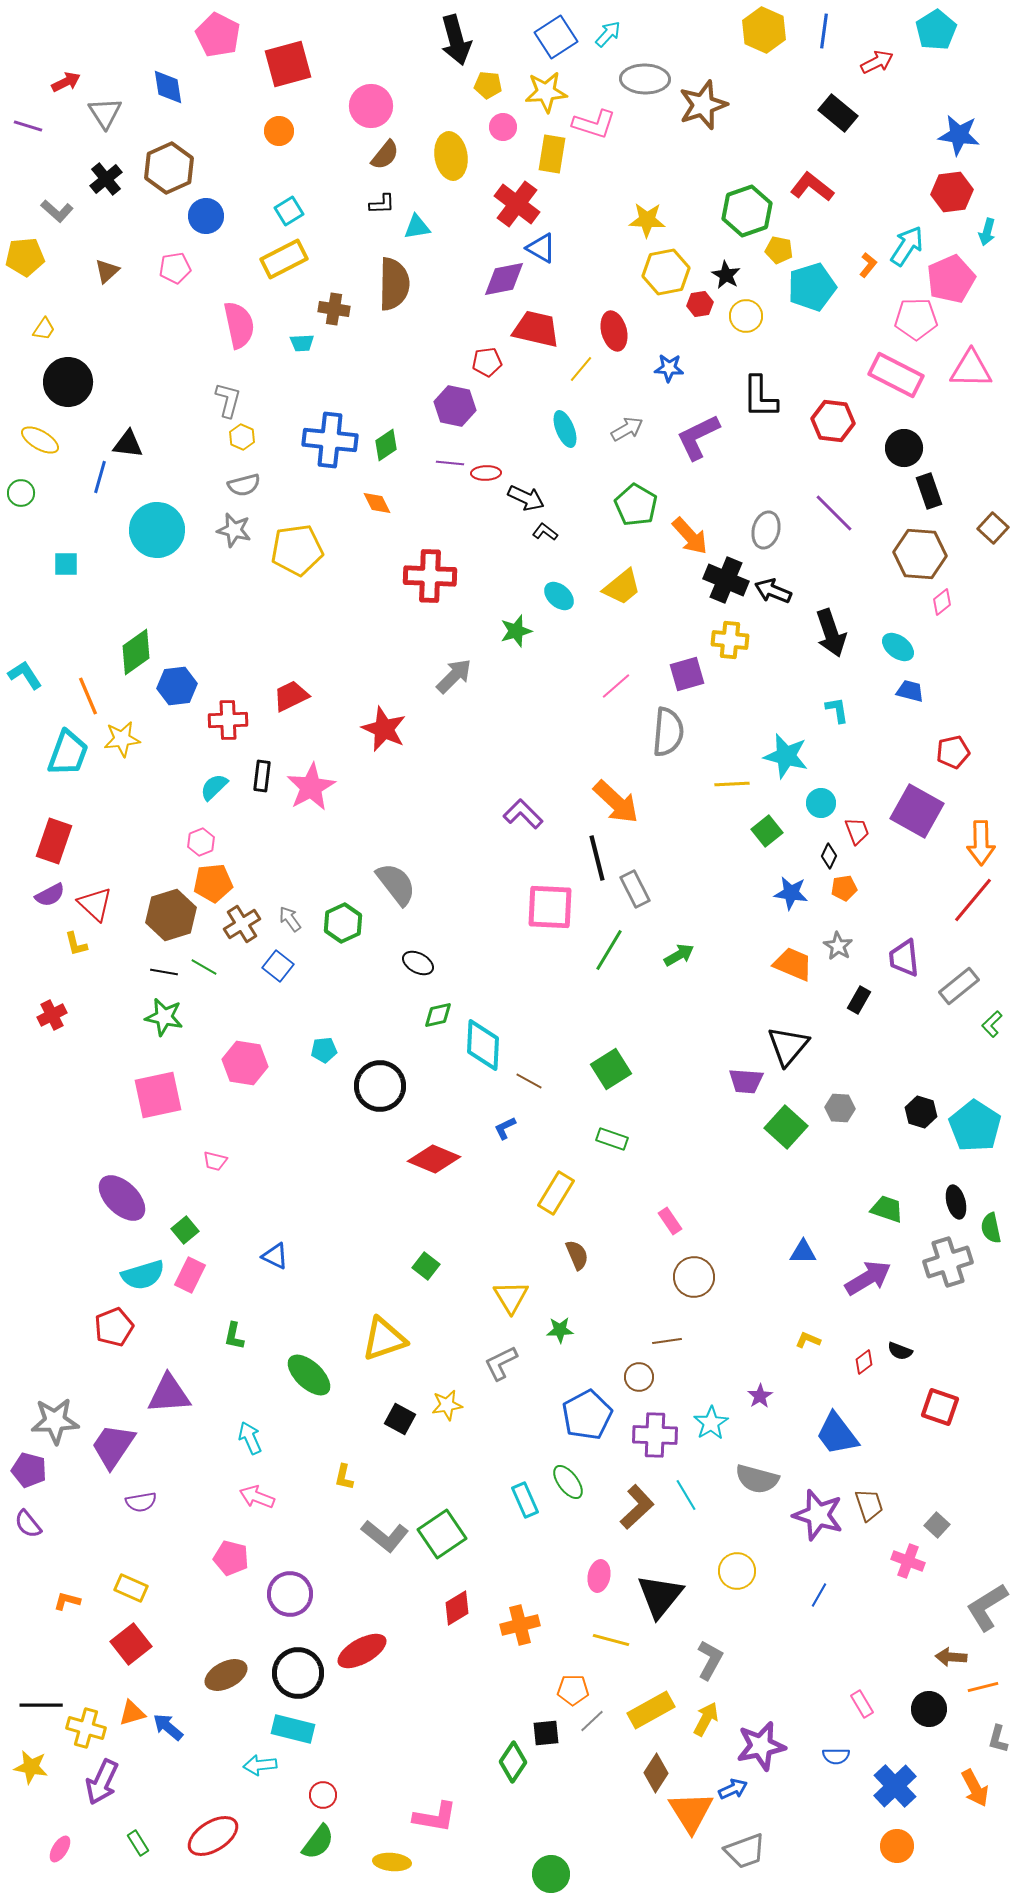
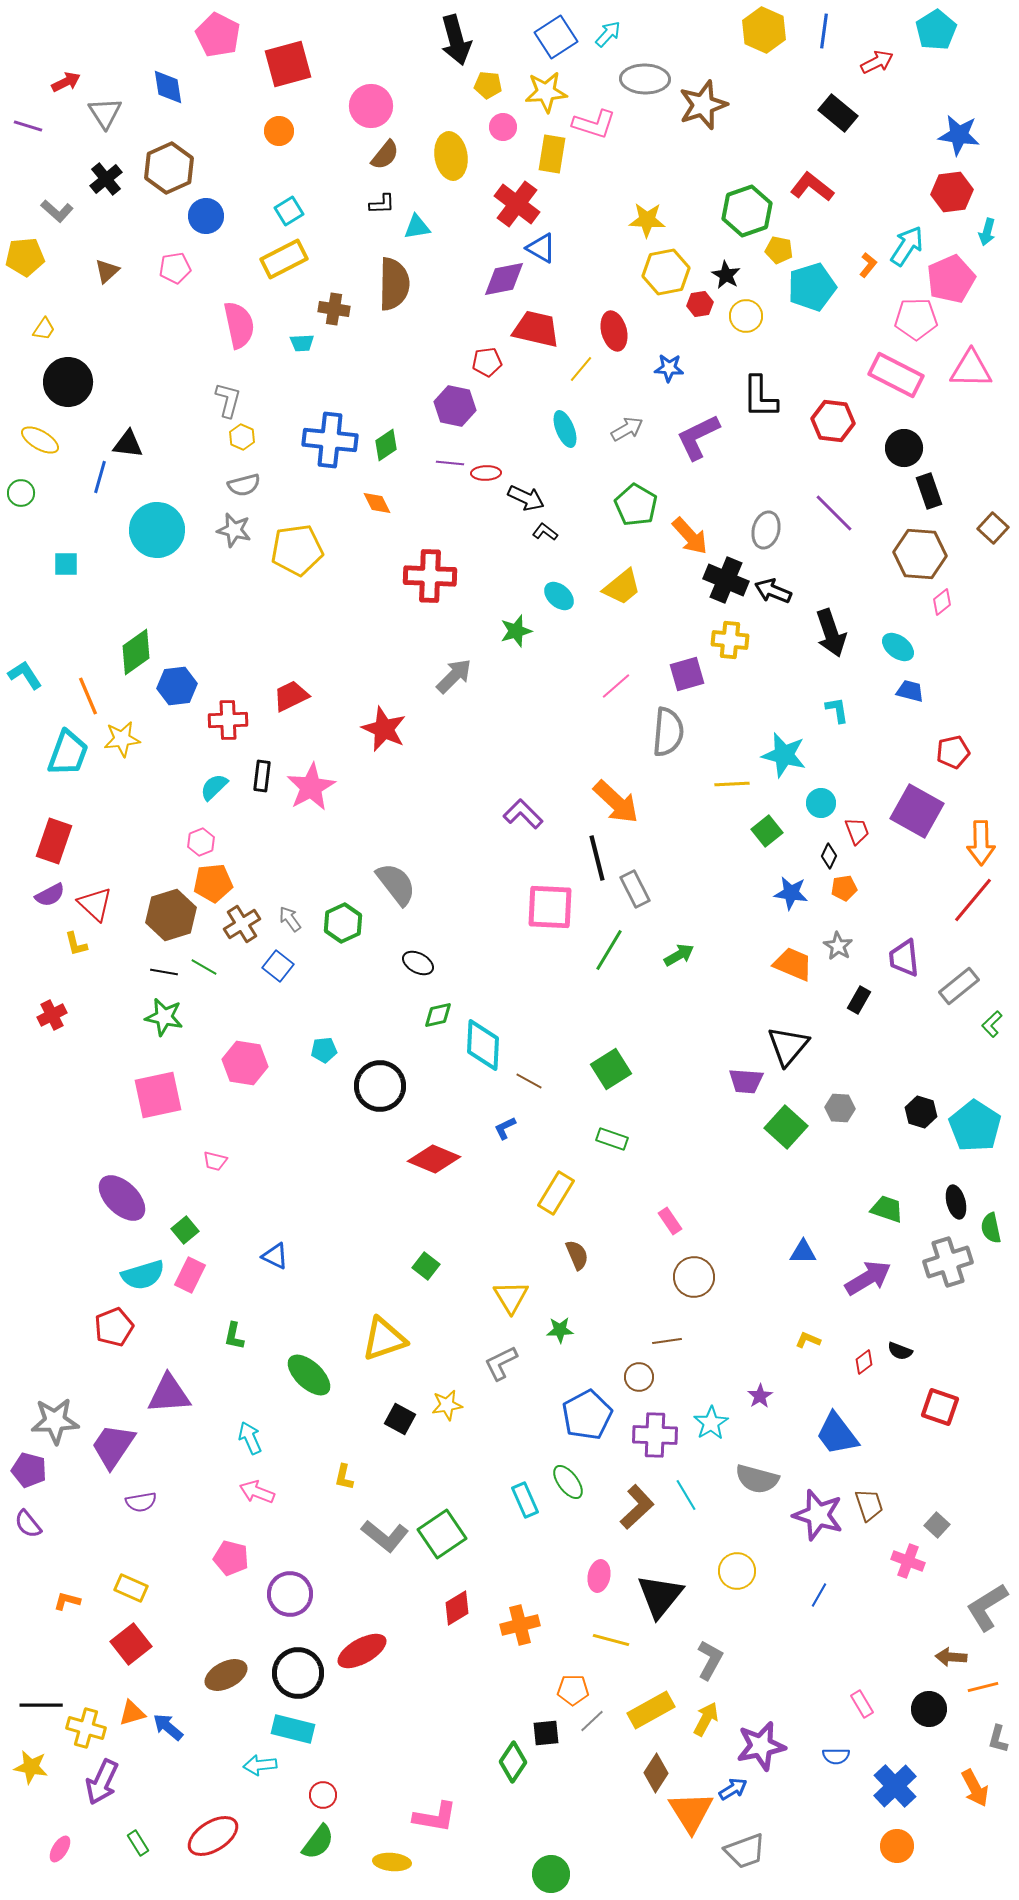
cyan star at (786, 756): moved 2 px left, 1 px up
pink arrow at (257, 1497): moved 5 px up
blue arrow at (733, 1789): rotated 8 degrees counterclockwise
